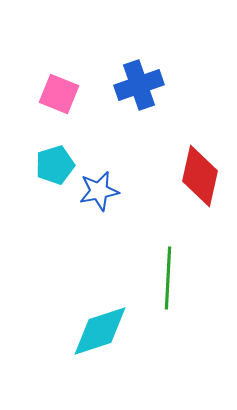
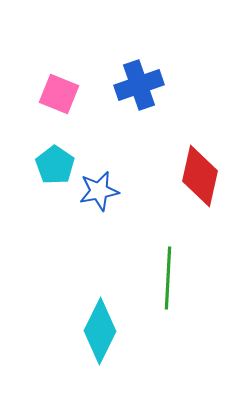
cyan pentagon: rotated 21 degrees counterclockwise
cyan diamond: rotated 46 degrees counterclockwise
